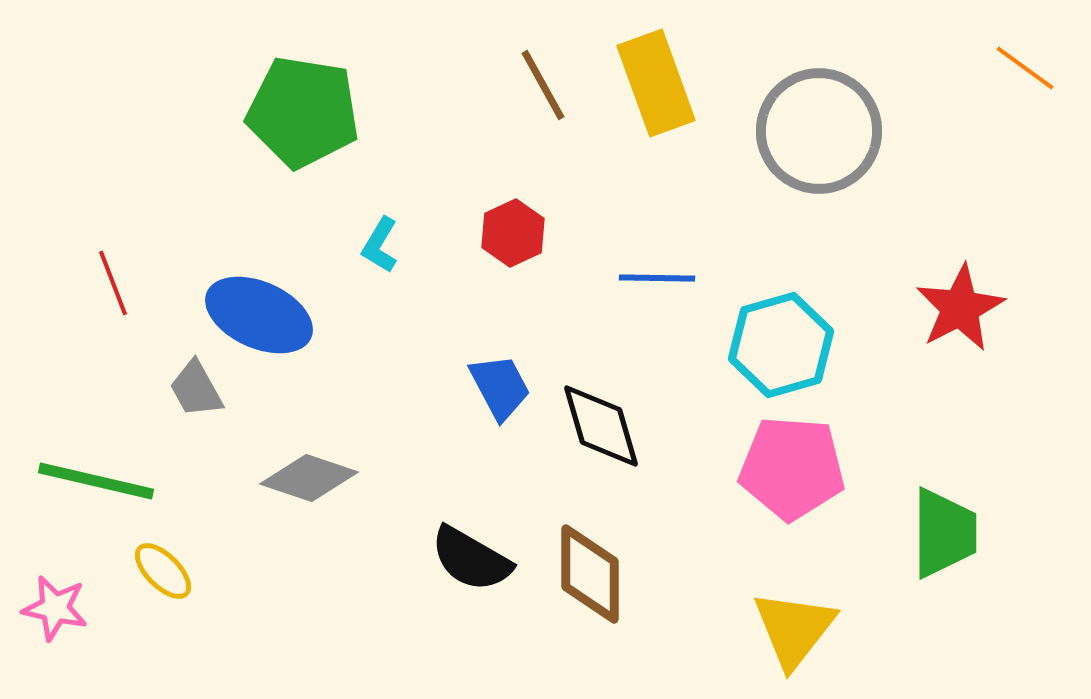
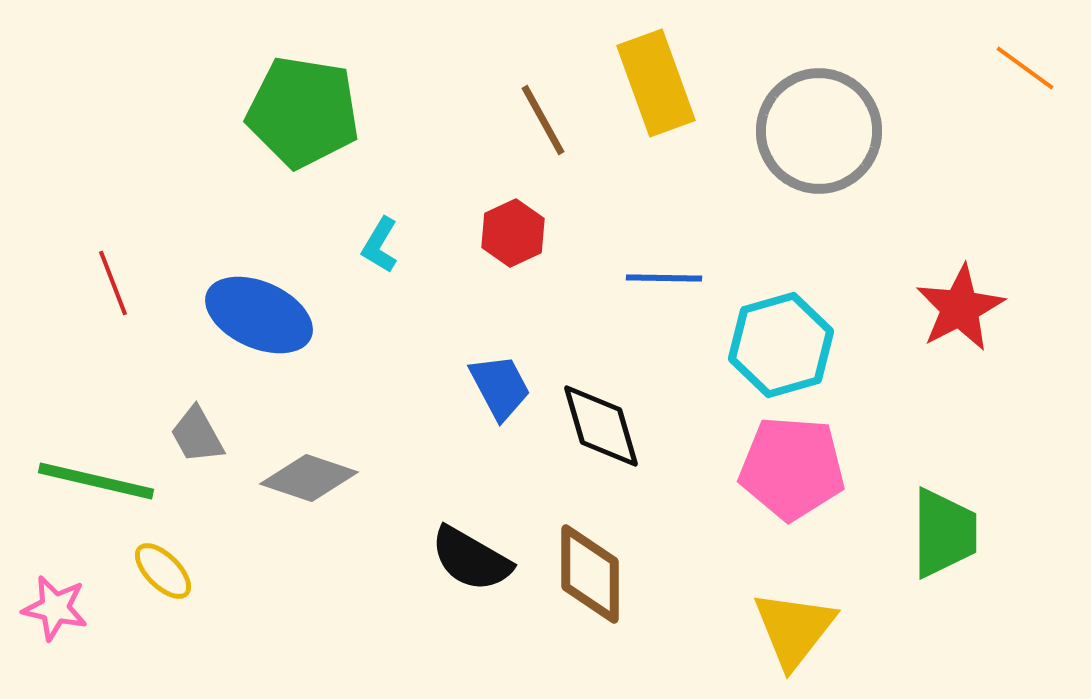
brown line: moved 35 px down
blue line: moved 7 px right
gray trapezoid: moved 1 px right, 46 px down
